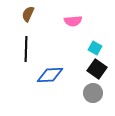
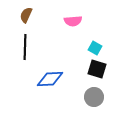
brown semicircle: moved 2 px left, 1 px down
black line: moved 1 px left, 2 px up
black square: rotated 18 degrees counterclockwise
blue diamond: moved 4 px down
gray circle: moved 1 px right, 4 px down
